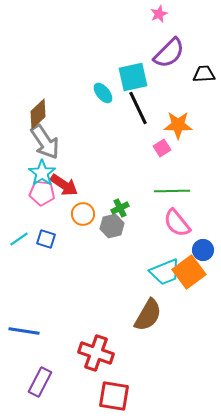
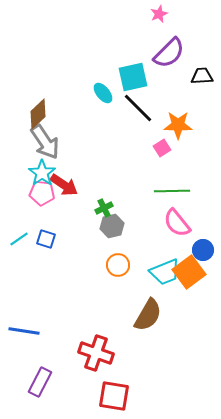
black trapezoid: moved 2 px left, 2 px down
black line: rotated 20 degrees counterclockwise
green cross: moved 16 px left
orange circle: moved 35 px right, 51 px down
